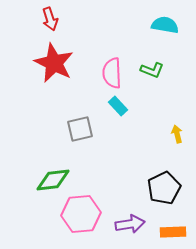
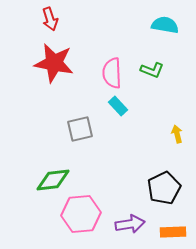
red star: rotated 15 degrees counterclockwise
